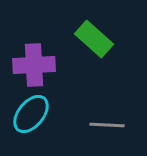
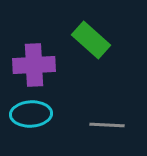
green rectangle: moved 3 px left, 1 px down
cyan ellipse: rotated 48 degrees clockwise
